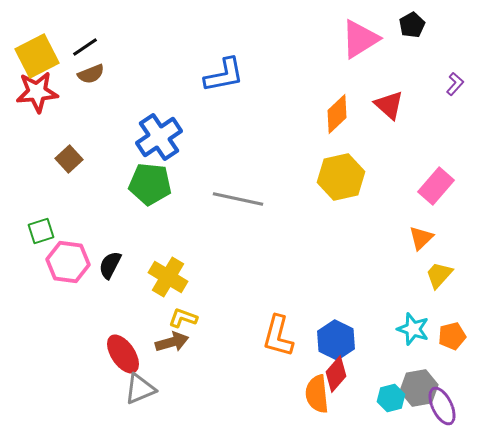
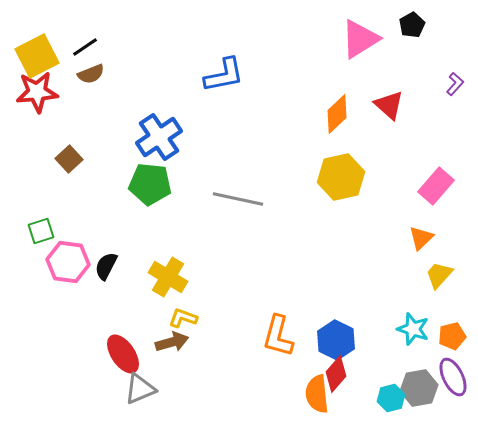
black semicircle: moved 4 px left, 1 px down
purple ellipse: moved 11 px right, 29 px up
